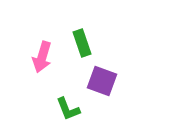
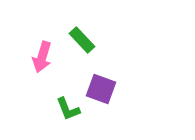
green rectangle: moved 3 px up; rotated 24 degrees counterclockwise
purple square: moved 1 px left, 8 px down
